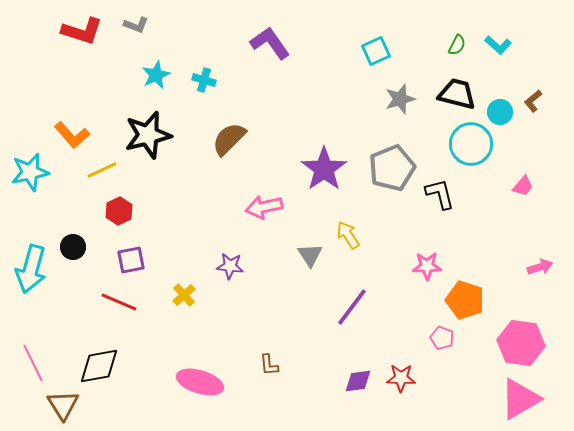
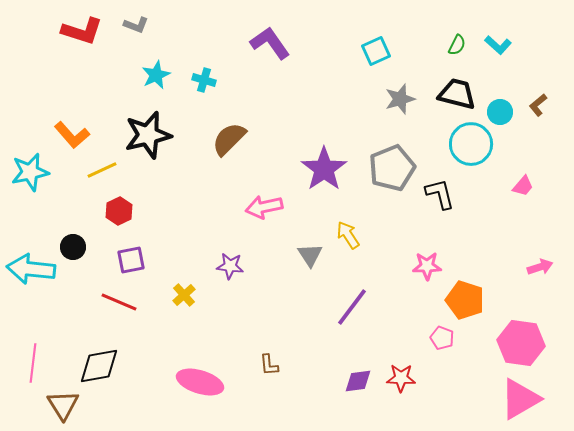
brown L-shape at (533, 101): moved 5 px right, 4 px down
cyan arrow at (31, 269): rotated 81 degrees clockwise
pink line at (33, 363): rotated 33 degrees clockwise
